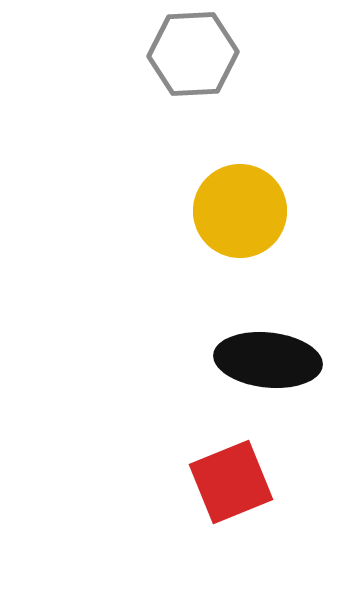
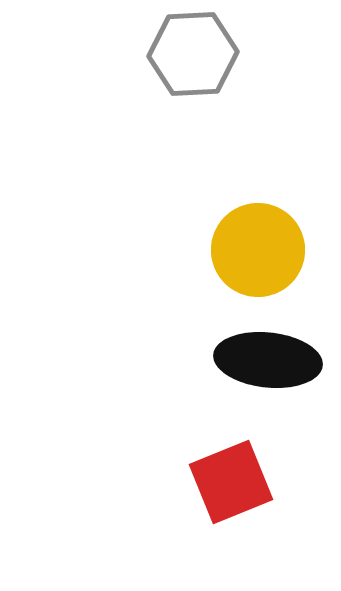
yellow circle: moved 18 px right, 39 px down
